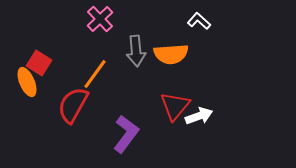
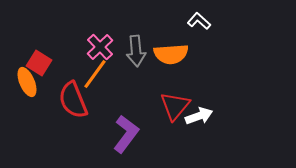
pink cross: moved 28 px down
red semicircle: moved 5 px up; rotated 51 degrees counterclockwise
